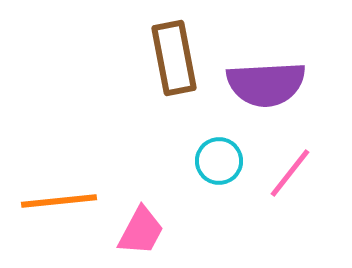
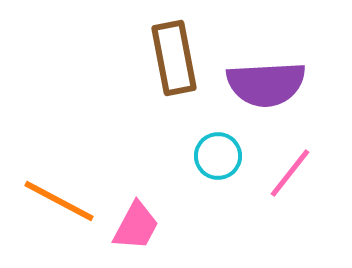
cyan circle: moved 1 px left, 5 px up
orange line: rotated 34 degrees clockwise
pink trapezoid: moved 5 px left, 5 px up
